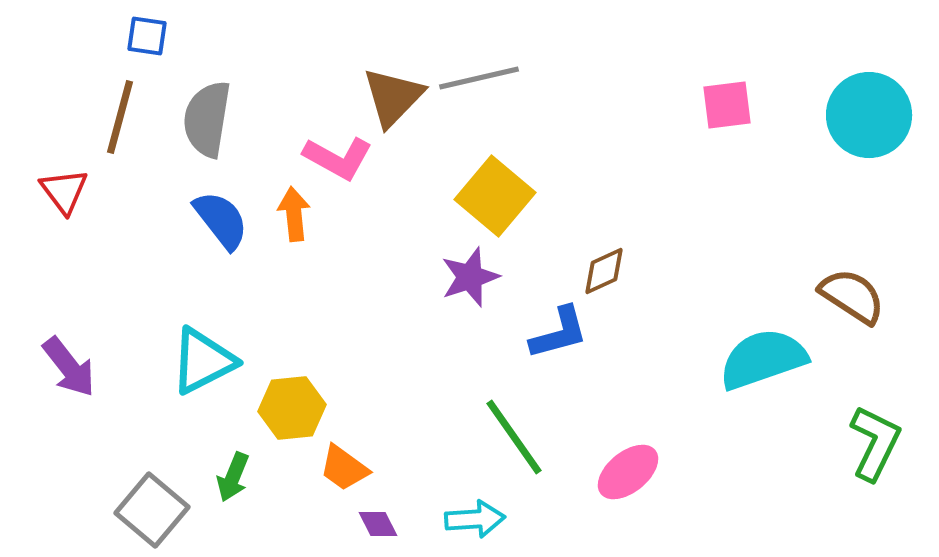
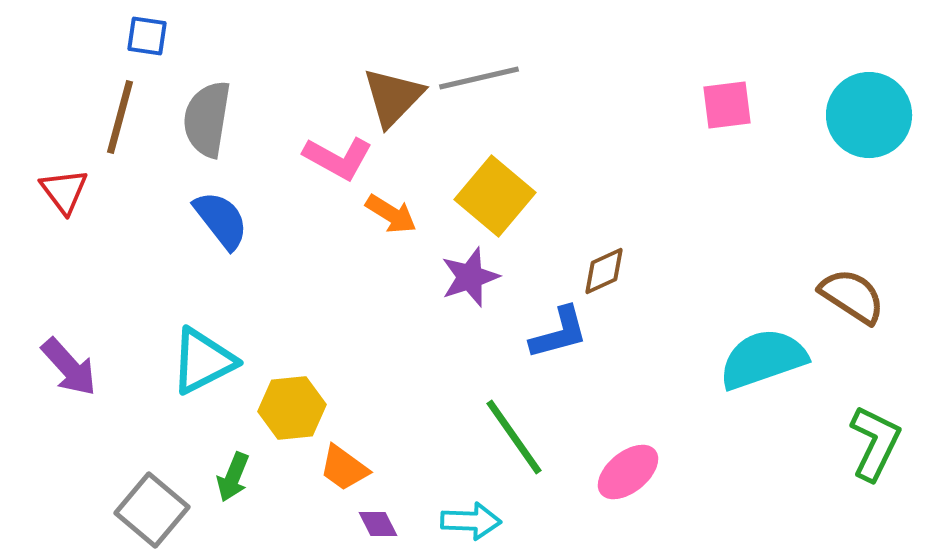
orange arrow: moved 97 px right; rotated 128 degrees clockwise
purple arrow: rotated 4 degrees counterclockwise
cyan arrow: moved 4 px left, 2 px down; rotated 6 degrees clockwise
